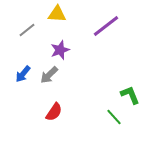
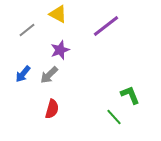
yellow triangle: moved 1 px right; rotated 24 degrees clockwise
red semicircle: moved 2 px left, 3 px up; rotated 18 degrees counterclockwise
